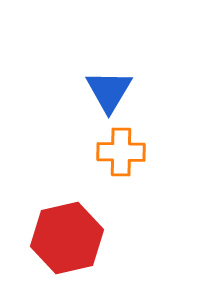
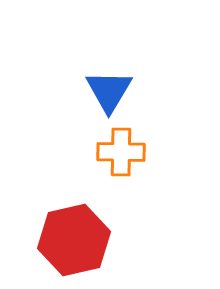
red hexagon: moved 7 px right, 2 px down
